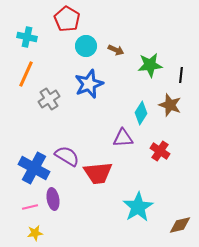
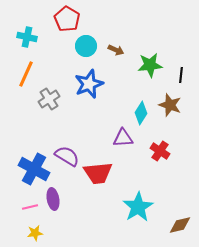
blue cross: moved 1 px down
